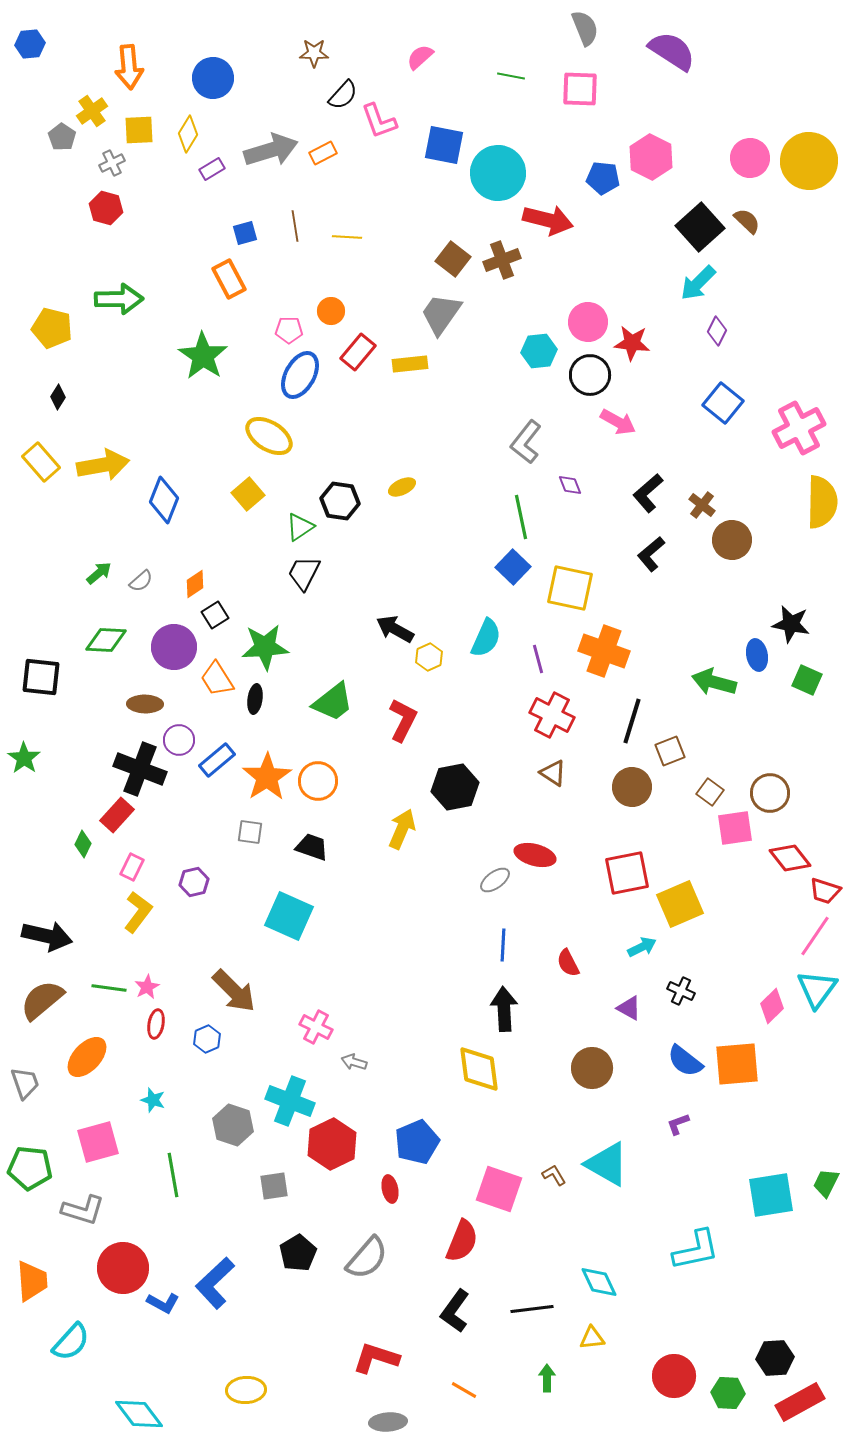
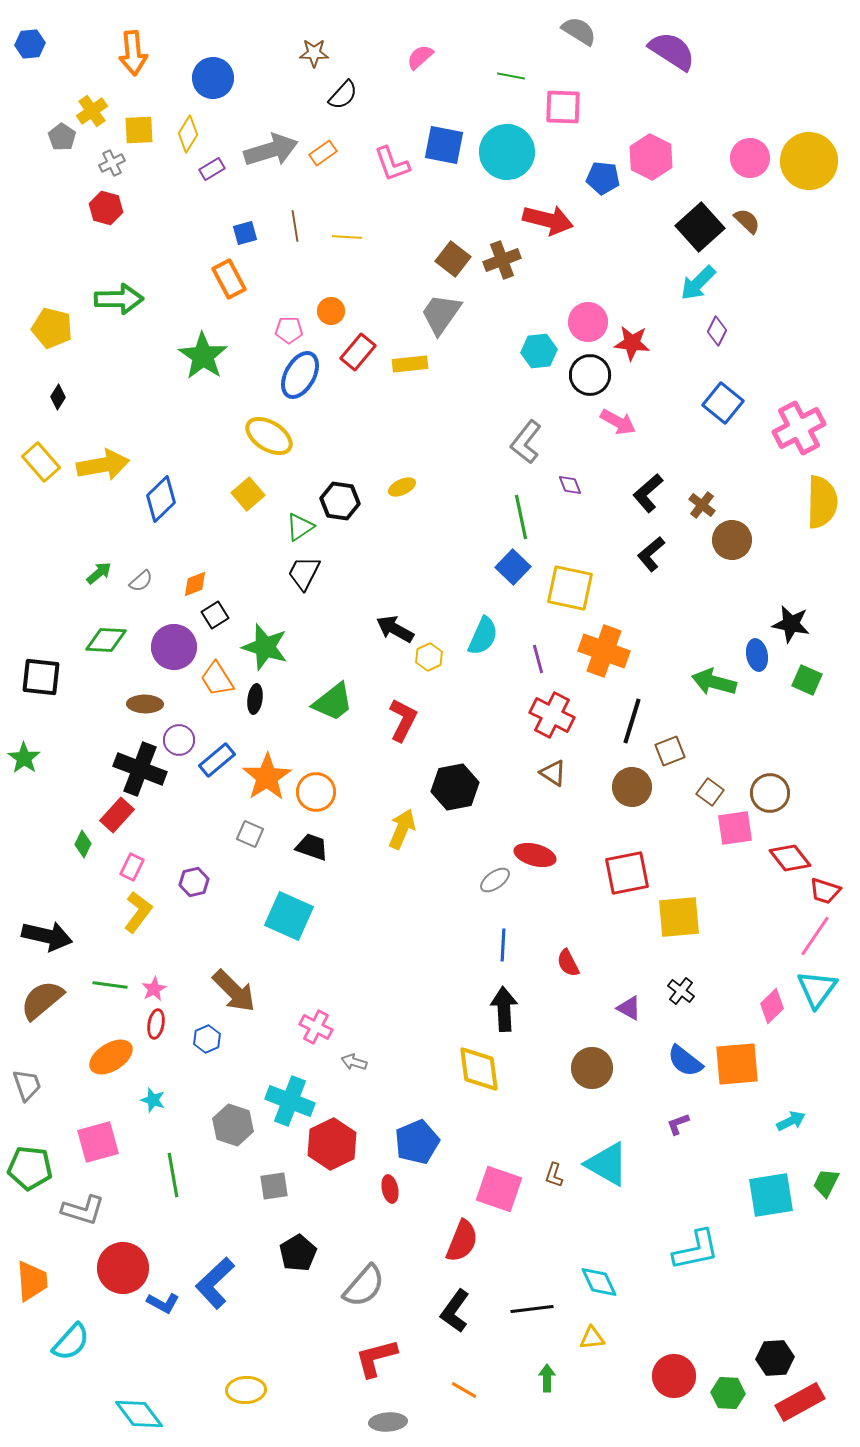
gray semicircle at (585, 28): moved 6 px left, 3 px down; rotated 36 degrees counterclockwise
orange arrow at (129, 67): moved 4 px right, 14 px up
pink square at (580, 89): moved 17 px left, 18 px down
pink L-shape at (379, 121): moved 13 px right, 43 px down
orange rectangle at (323, 153): rotated 8 degrees counterclockwise
cyan circle at (498, 173): moved 9 px right, 21 px up
blue diamond at (164, 500): moved 3 px left, 1 px up; rotated 24 degrees clockwise
orange diamond at (195, 584): rotated 12 degrees clockwise
cyan semicircle at (486, 638): moved 3 px left, 2 px up
green star at (265, 647): rotated 21 degrees clockwise
orange circle at (318, 781): moved 2 px left, 11 px down
gray square at (250, 832): moved 2 px down; rotated 16 degrees clockwise
yellow square at (680, 904): moved 1 px left, 13 px down; rotated 18 degrees clockwise
cyan arrow at (642, 947): moved 149 px right, 174 px down
pink star at (147, 987): moved 7 px right, 2 px down
green line at (109, 988): moved 1 px right, 3 px up
black cross at (681, 991): rotated 12 degrees clockwise
orange ellipse at (87, 1057): moved 24 px right; rotated 15 degrees clockwise
gray trapezoid at (25, 1083): moved 2 px right, 2 px down
brown L-shape at (554, 1175): rotated 130 degrees counterclockwise
gray semicircle at (367, 1258): moved 3 px left, 28 px down
red L-shape at (376, 1358): rotated 33 degrees counterclockwise
